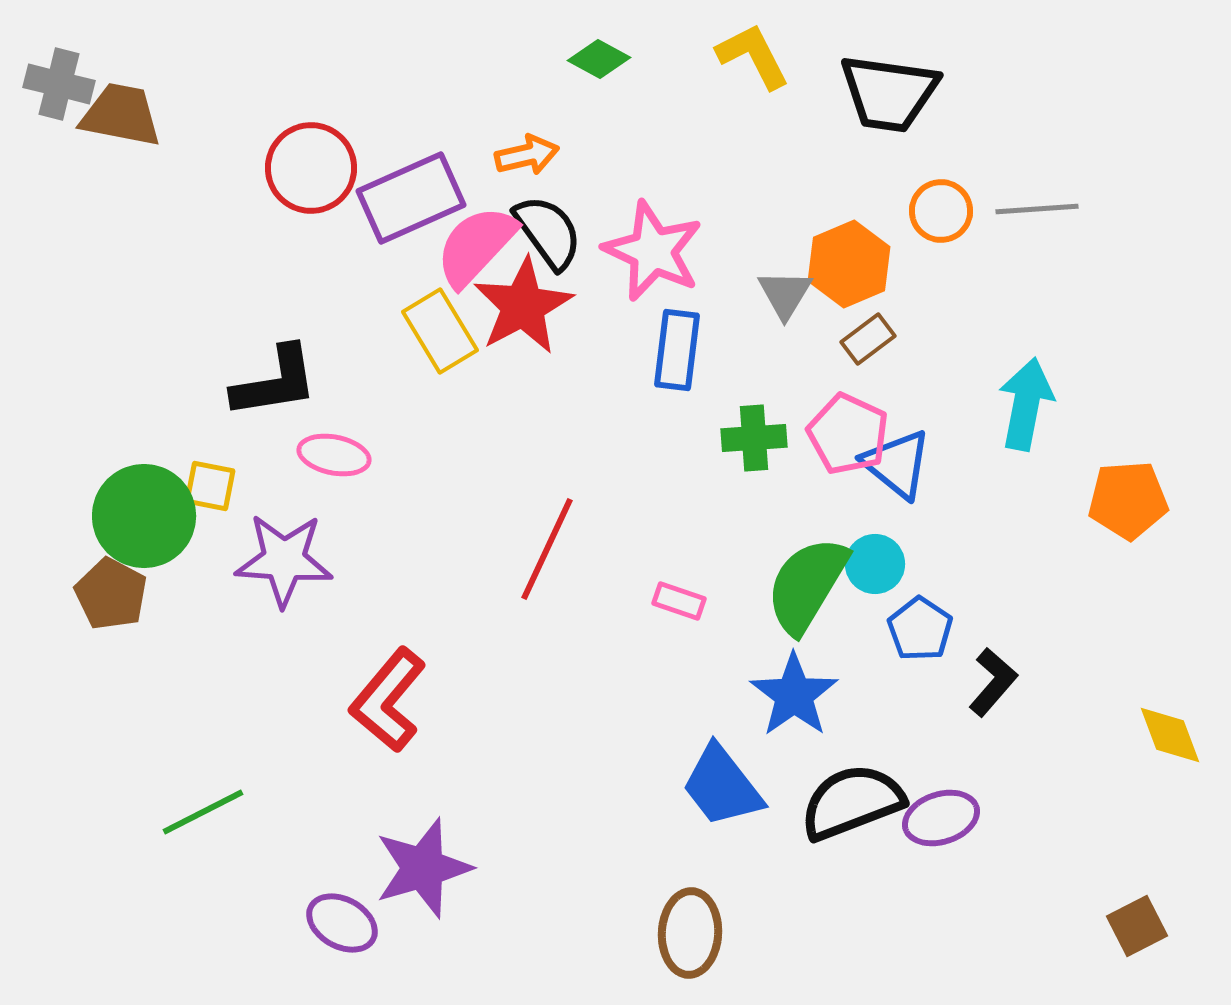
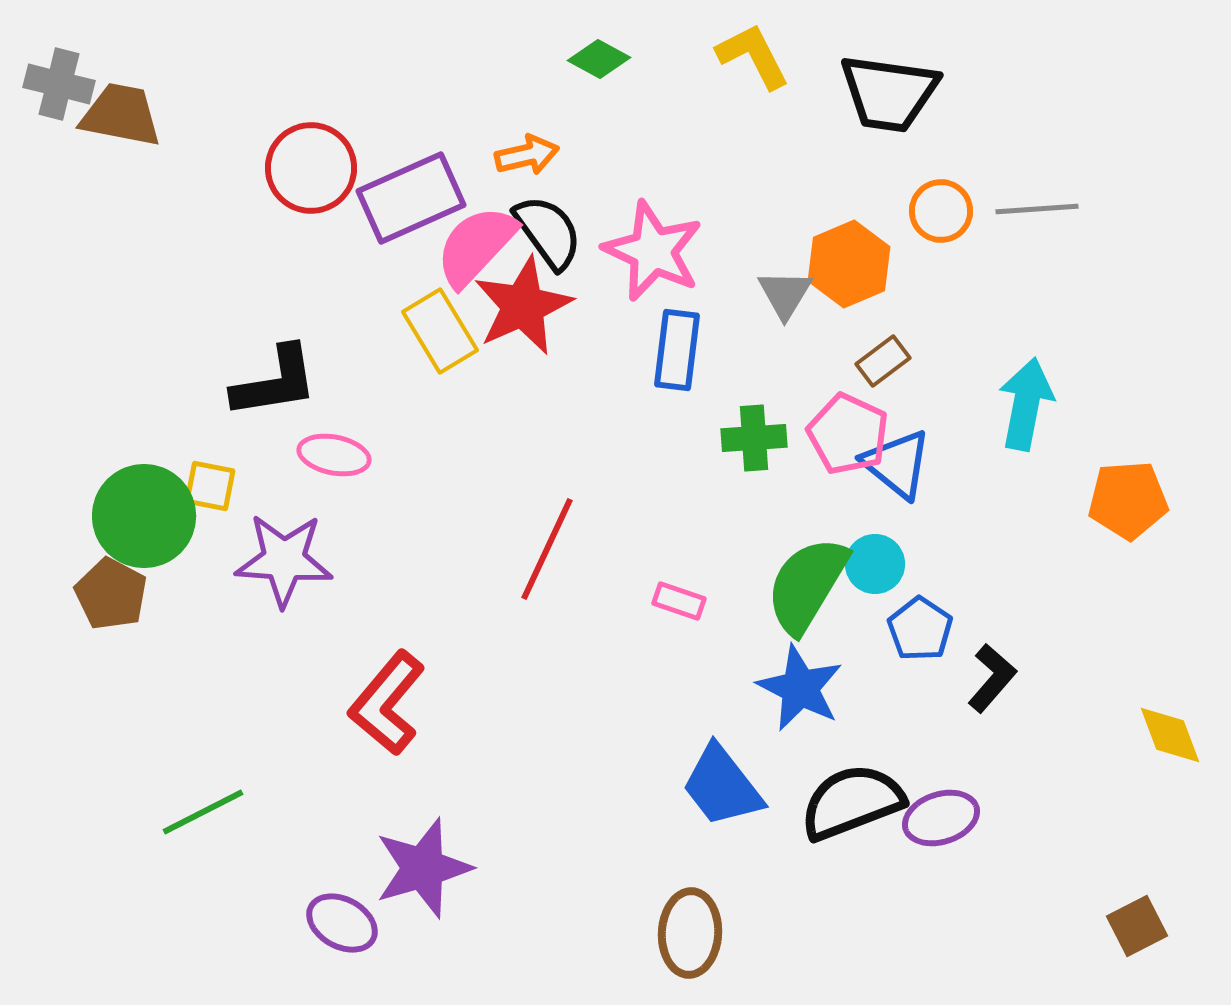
red star at (523, 306): rotated 4 degrees clockwise
brown rectangle at (868, 339): moved 15 px right, 22 px down
black L-shape at (993, 682): moved 1 px left, 4 px up
blue star at (794, 695): moved 6 px right, 7 px up; rotated 10 degrees counterclockwise
red L-shape at (388, 700): moved 1 px left, 3 px down
